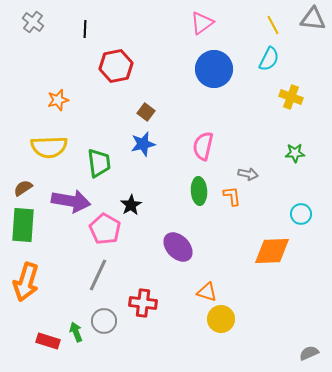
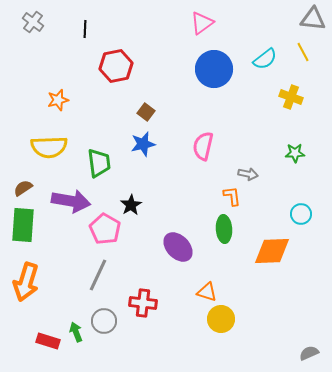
yellow line: moved 30 px right, 27 px down
cyan semicircle: moved 4 px left; rotated 25 degrees clockwise
green ellipse: moved 25 px right, 38 px down
